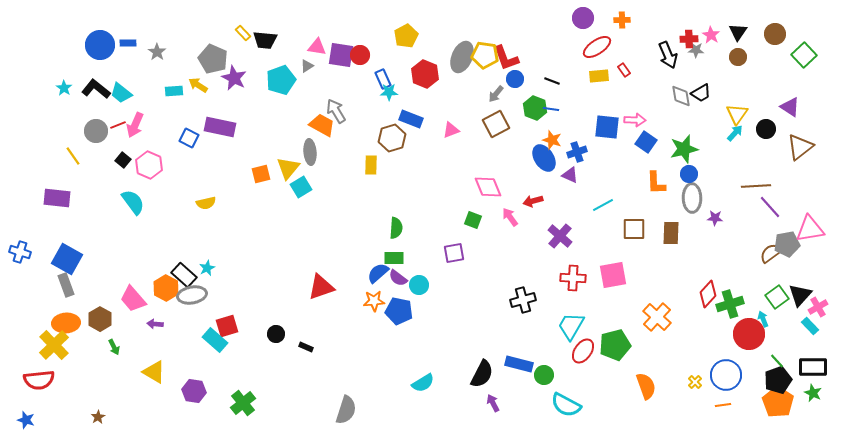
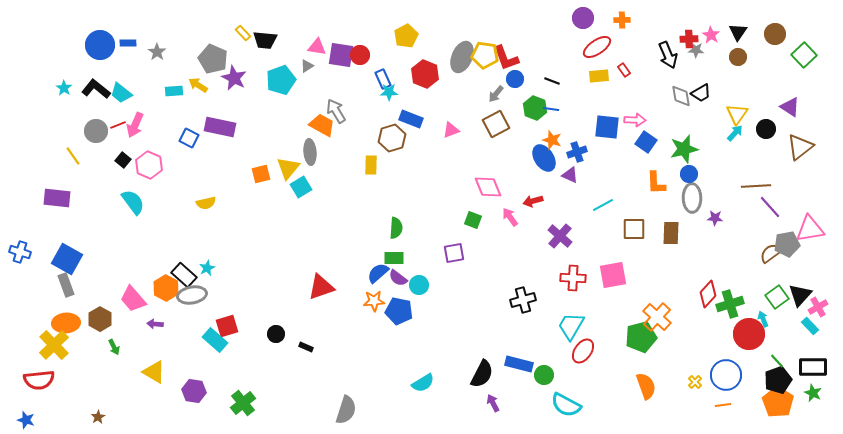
green pentagon at (615, 345): moved 26 px right, 8 px up
